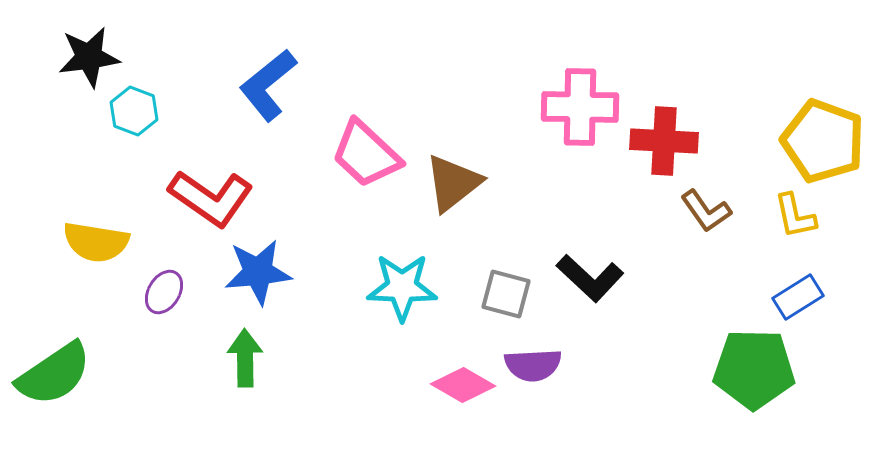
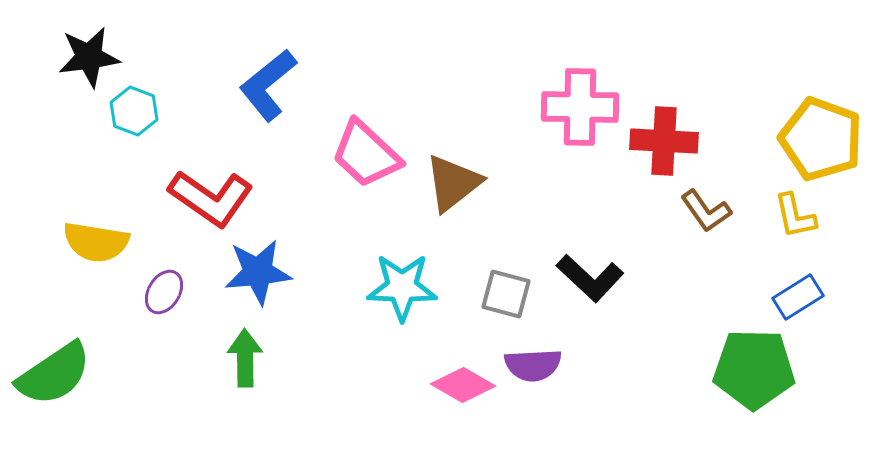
yellow pentagon: moved 2 px left, 2 px up
